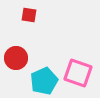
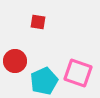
red square: moved 9 px right, 7 px down
red circle: moved 1 px left, 3 px down
